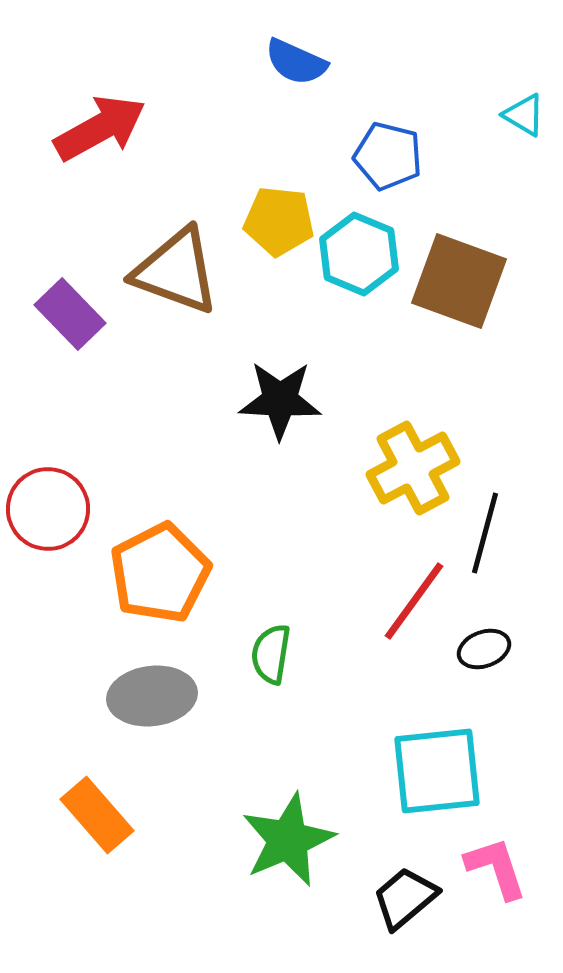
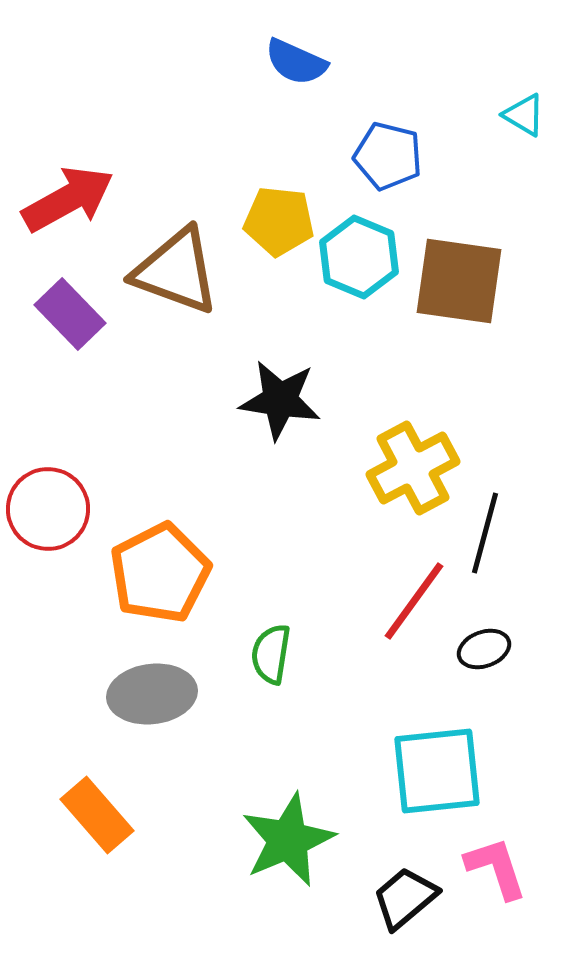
red arrow: moved 32 px left, 71 px down
cyan hexagon: moved 3 px down
brown square: rotated 12 degrees counterclockwise
black star: rotated 6 degrees clockwise
gray ellipse: moved 2 px up
